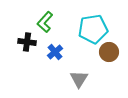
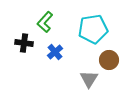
black cross: moved 3 px left, 1 px down
brown circle: moved 8 px down
gray triangle: moved 10 px right
